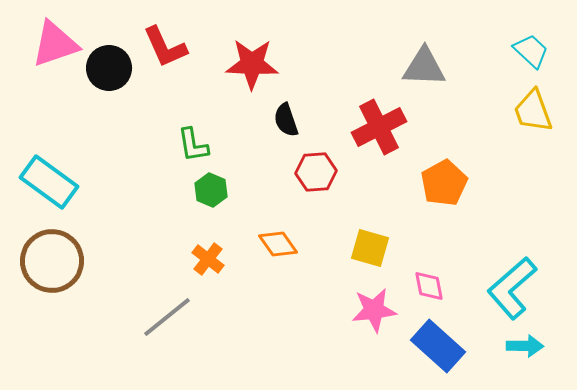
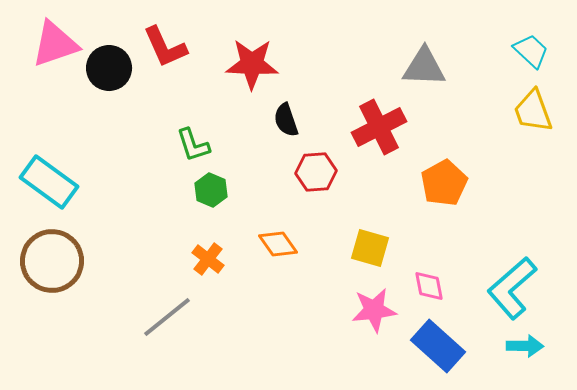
green L-shape: rotated 9 degrees counterclockwise
